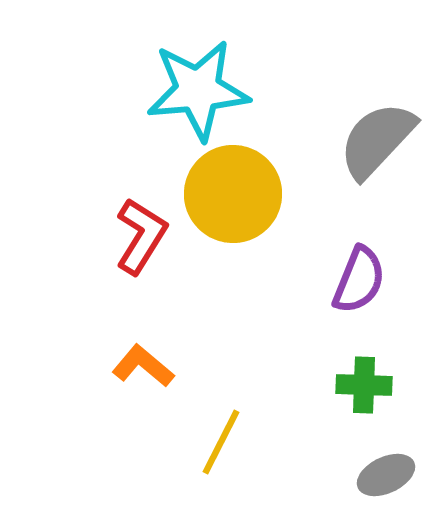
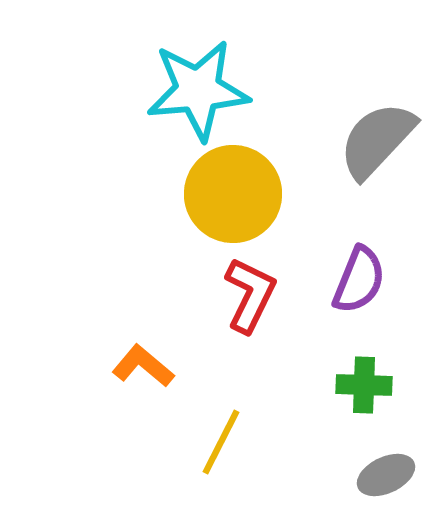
red L-shape: moved 109 px right, 59 px down; rotated 6 degrees counterclockwise
